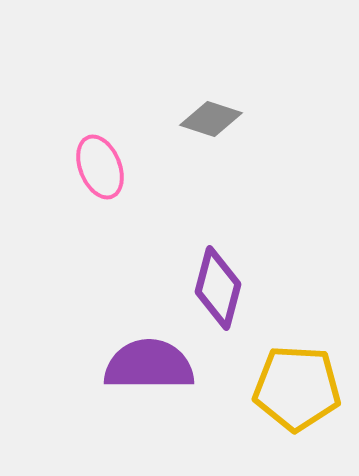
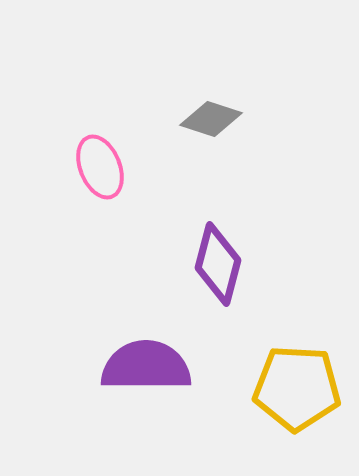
purple diamond: moved 24 px up
purple semicircle: moved 3 px left, 1 px down
